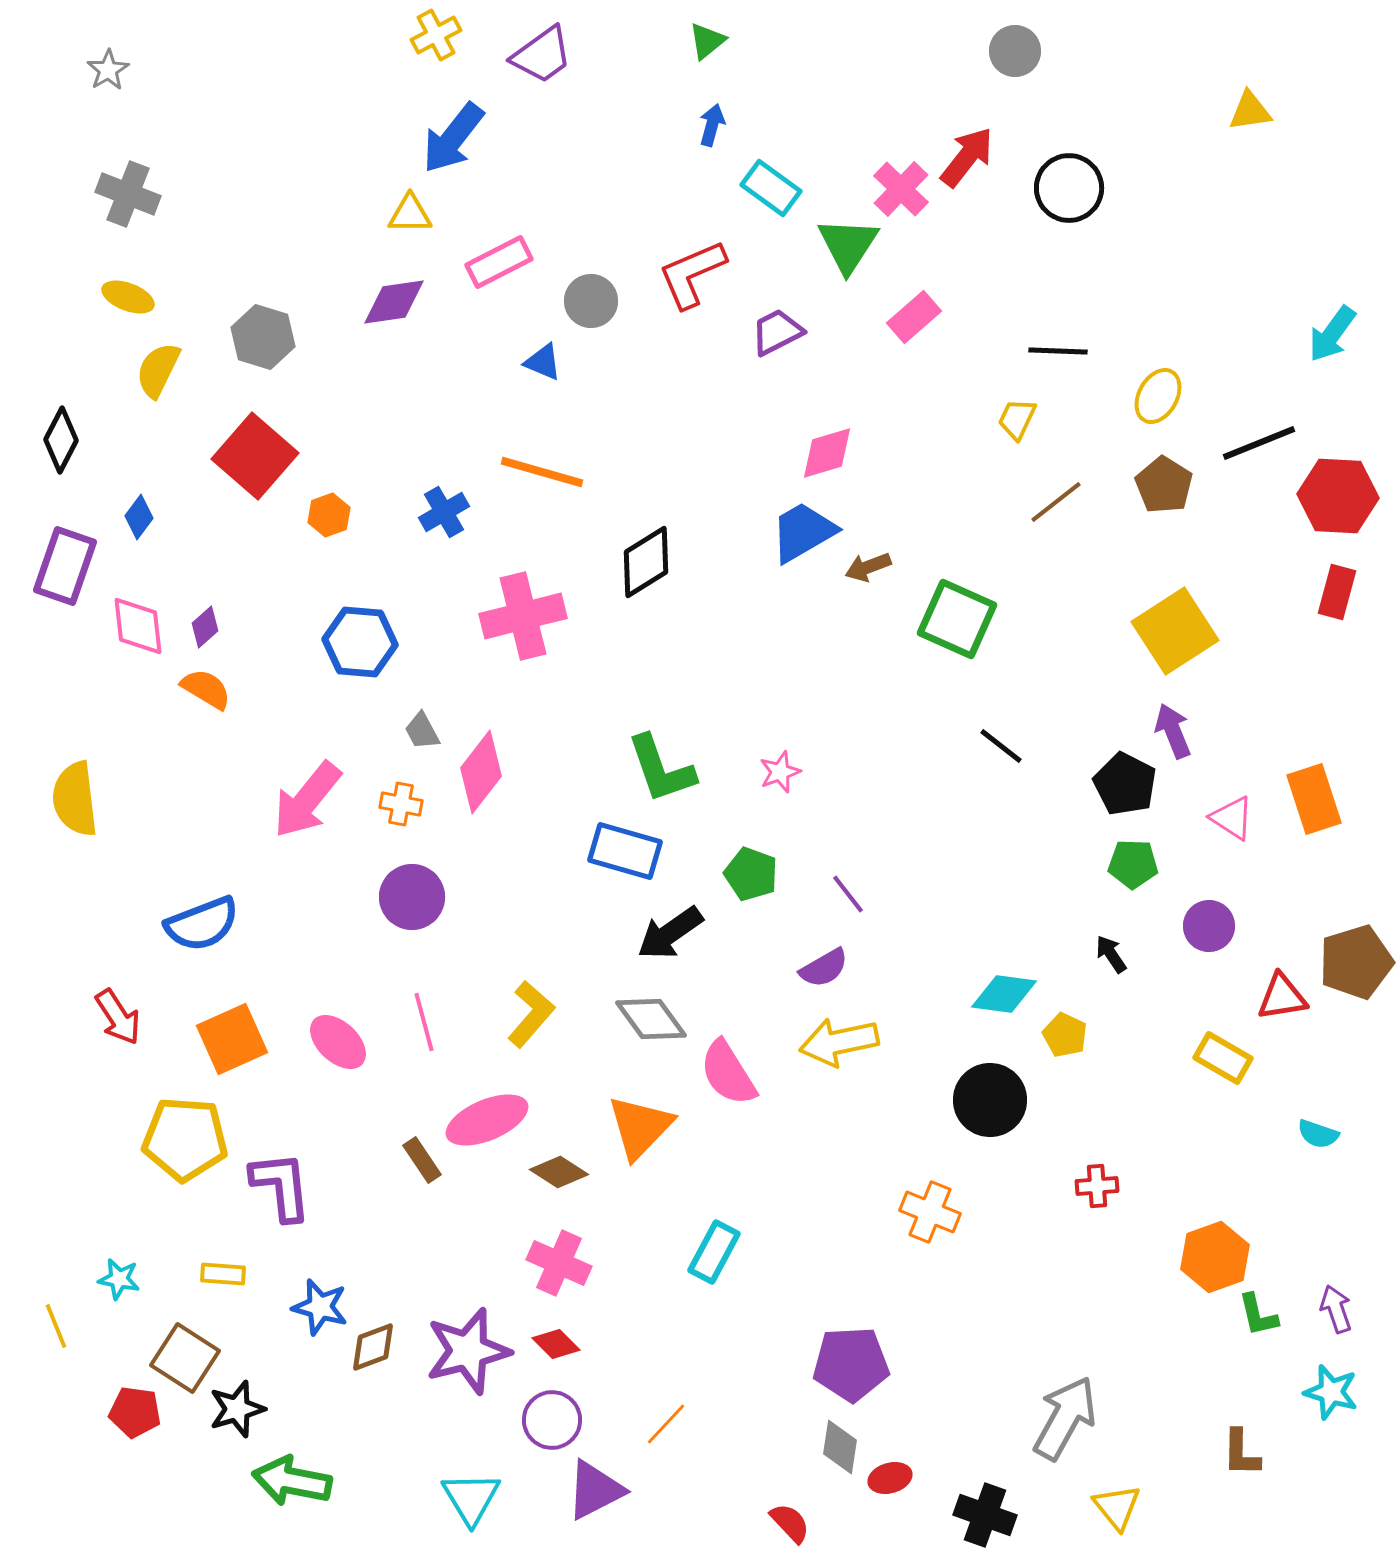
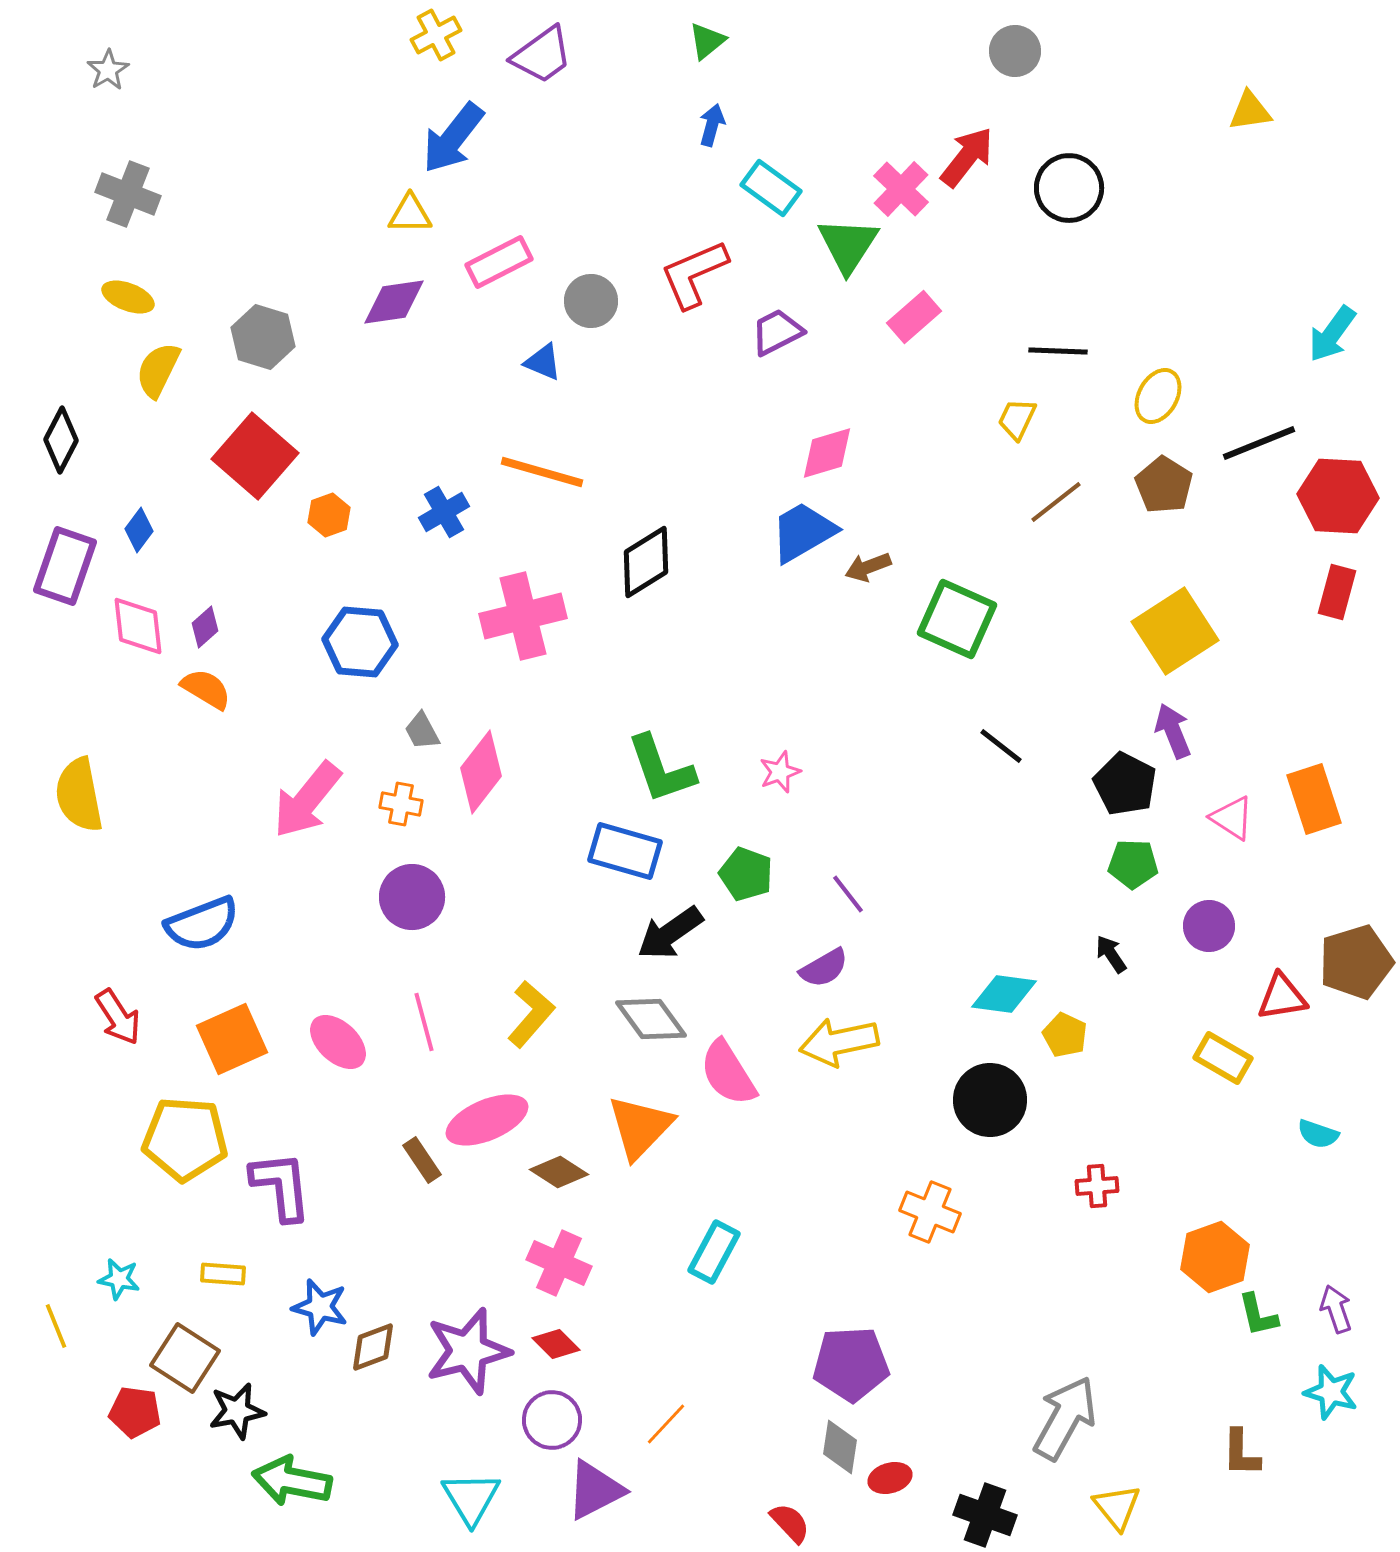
red L-shape at (692, 274): moved 2 px right
blue diamond at (139, 517): moved 13 px down
yellow semicircle at (75, 799): moved 4 px right, 4 px up; rotated 4 degrees counterclockwise
green pentagon at (751, 874): moved 5 px left
black star at (237, 1409): moved 2 px down; rotated 6 degrees clockwise
